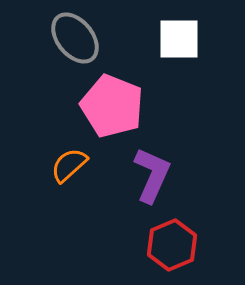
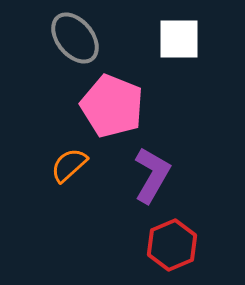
purple L-shape: rotated 6 degrees clockwise
